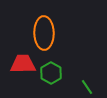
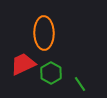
red trapezoid: rotated 24 degrees counterclockwise
green line: moved 7 px left, 3 px up
